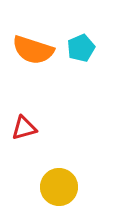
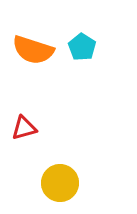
cyan pentagon: moved 1 px right, 1 px up; rotated 16 degrees counterclockwise
yellow circle: moved 1 px right, 4 px up
